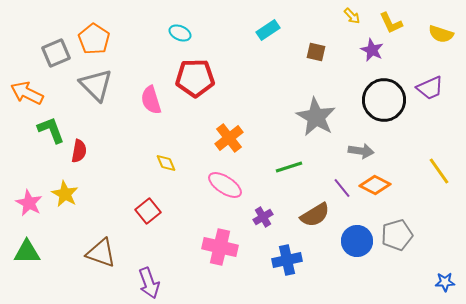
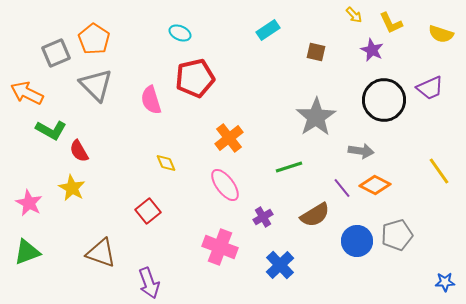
yellow arrow: moved 2 px right, 1 px up
red pentagon: rotated 12 degrees counterclockwise
gray star: rotated 9 degrees clockwise
green L-shape: rotated 140 degrees clockwise
red semicircle: rotated 140 degrees clockwise
pink ellipse: rotated 20 degrees clockwise
yellow star: moved 7 px right, 6 px up
pink cross: rotated 8 degrees clockwise
green triangle: rotated 20 degrees counterclockwise
blue cross: moved 7 px left, 5 px down; rotated 32 degrees counterclockwise
